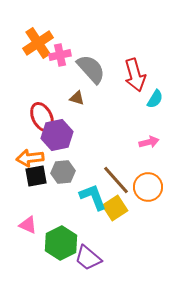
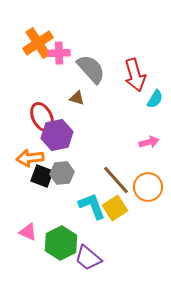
pink cross: moved 1 px left, 2 px up; rotated 10 degrees clockwise
gray hexagon: moved 1 px left, 1 px down
black square: moved 6 px right; rotated 30 degrees clockwise
cyan L-shape: moved 1 px left, 9 px down
pink triangle: moved 7 px down
